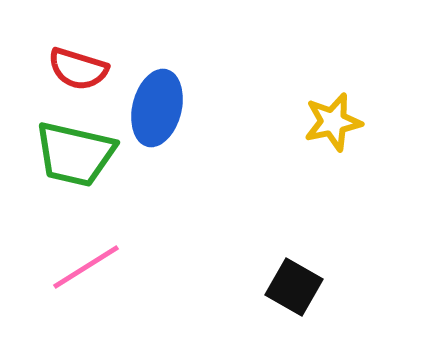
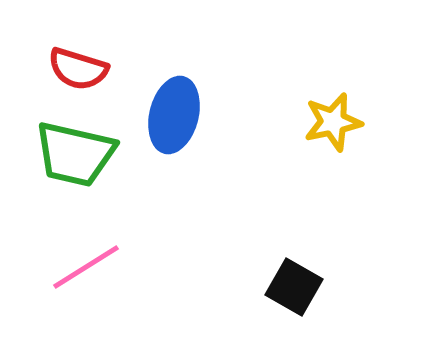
blue ellipse: moved 17 px right, 7 px down
